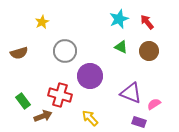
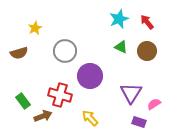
yellow star: moved 7 px left, 6 px down
brown circle: moved 2 px left
purple triangle: rotated 40 degrees clockwise
